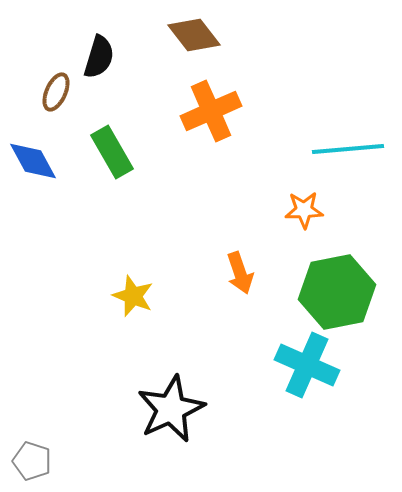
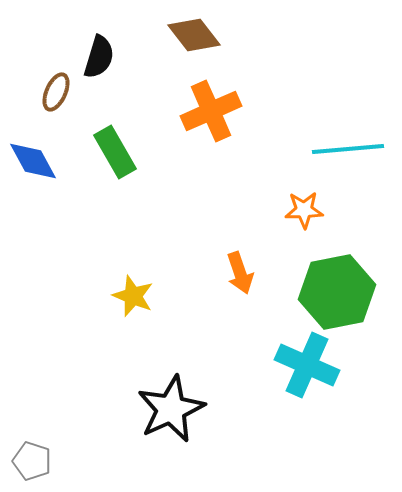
green rectangle: moved 3 px right
